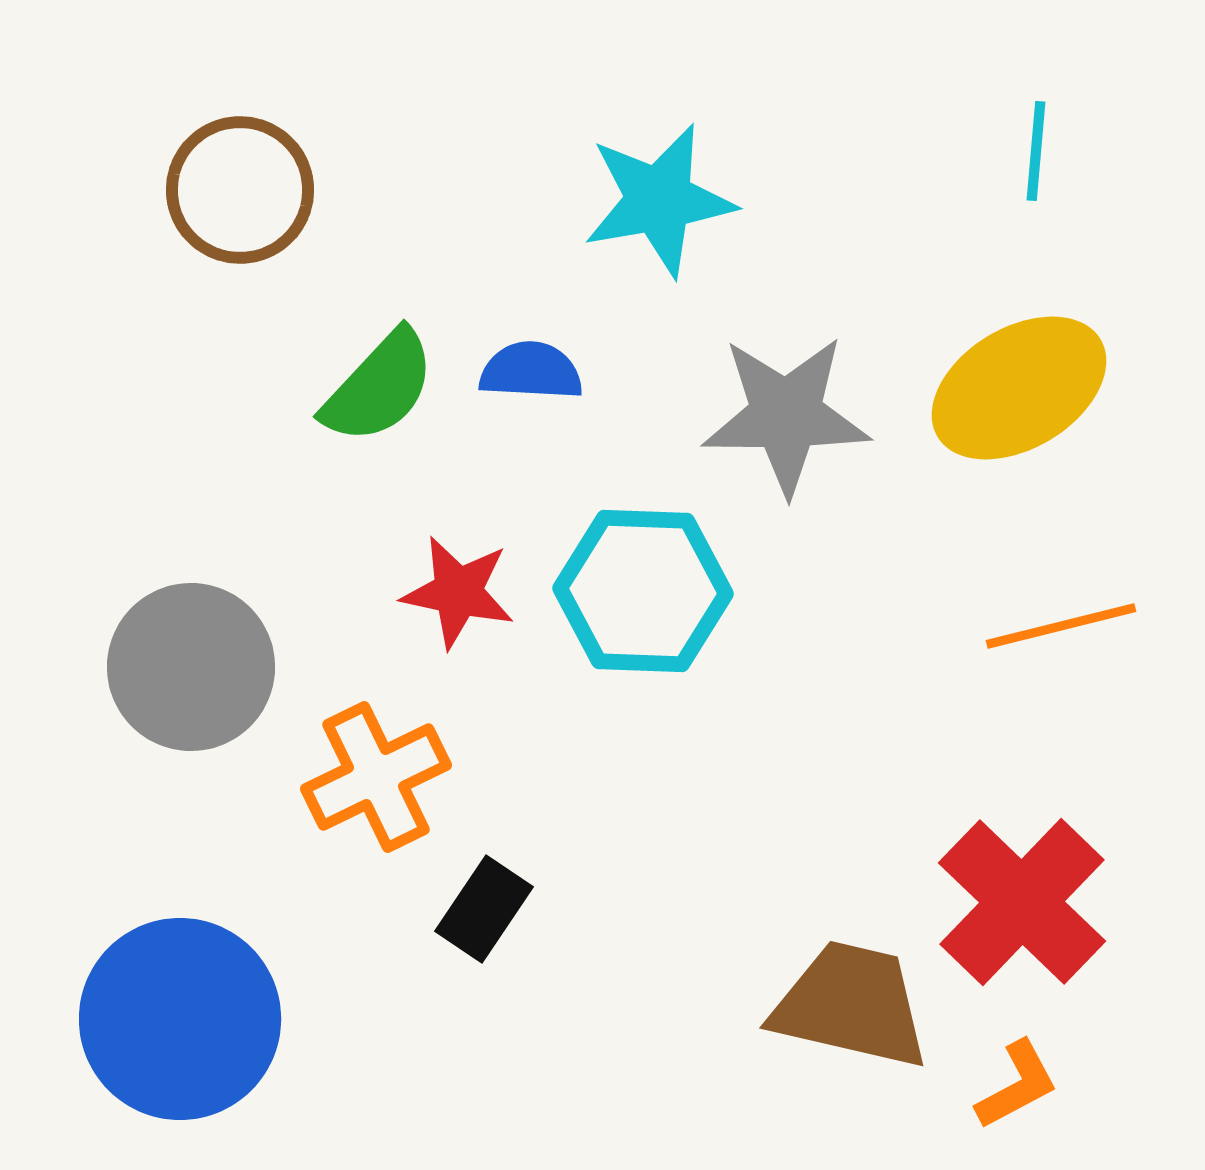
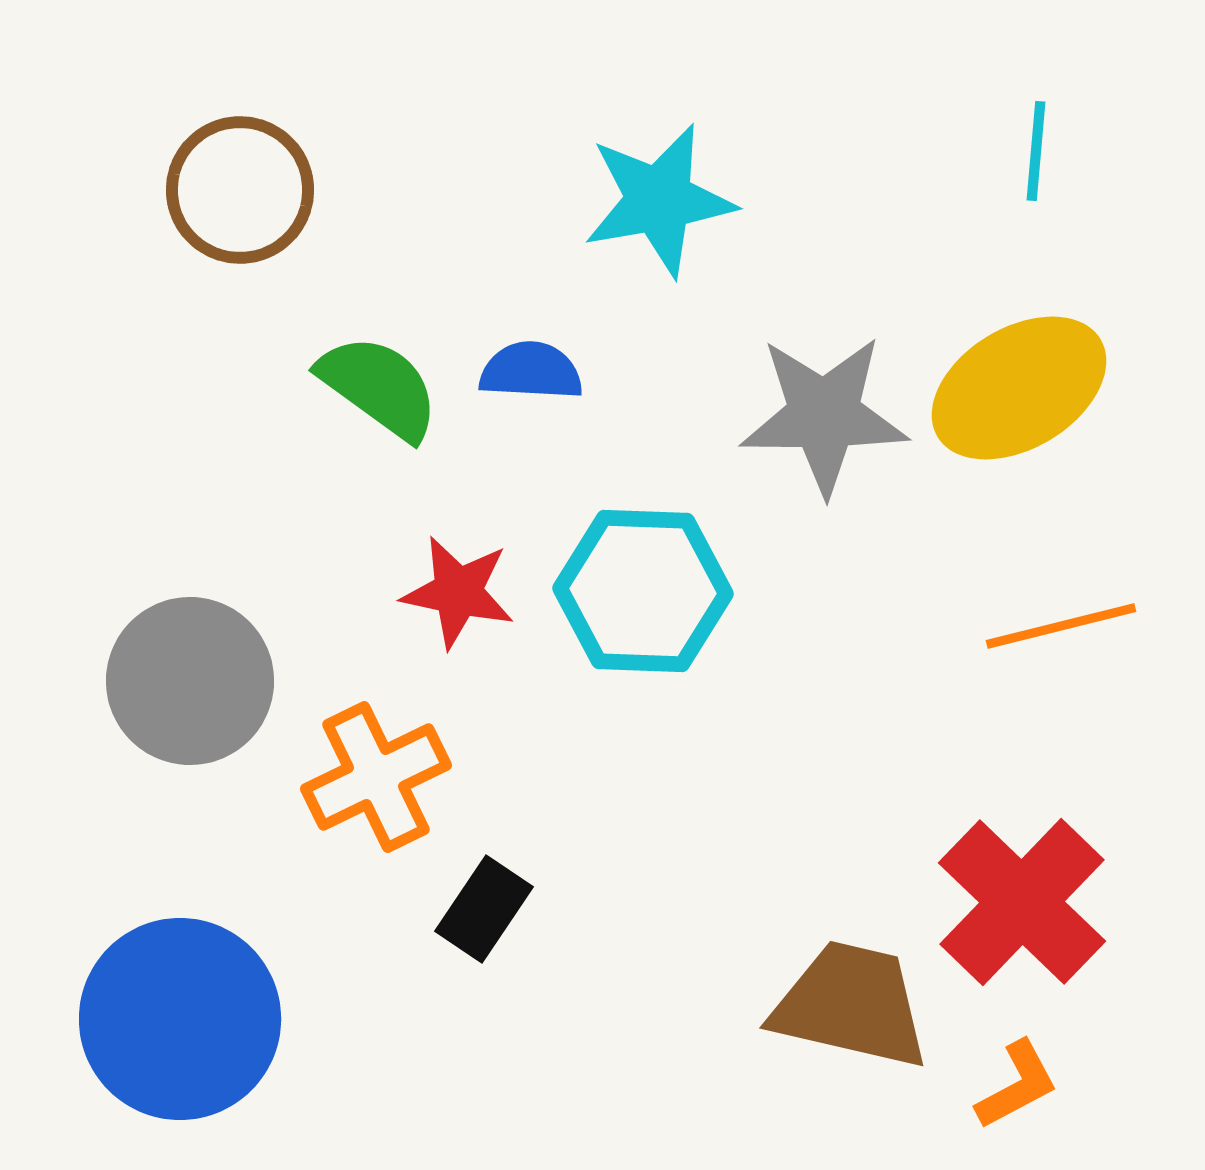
green semicircle: rotated 97 degrees counterclockwise
gray star: moved 38 px right
gray circle: moved 1 px left, 14 px down
